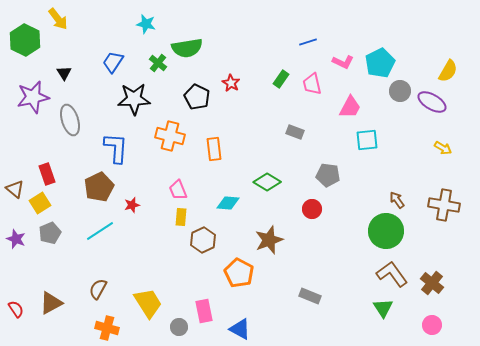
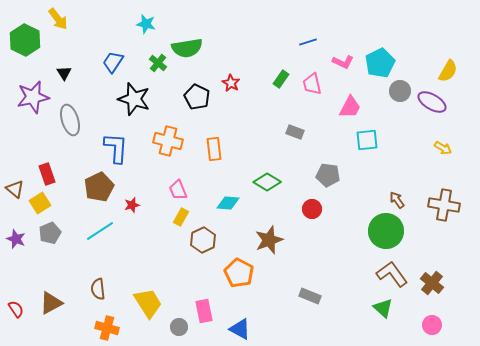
black star at (134, 99): rotated 20 degrees clockwise
orange cross at (170, 136): moved 2 px left, 5 px down
yellow rectangle at (181, 217): rotated 24 degrees clockwise
brown semicircle at (98, 289): rotated 35 degrees counterclockwise
green triangle at (383, 308): rotated 15 degrees counterclockwise
